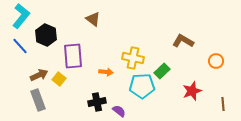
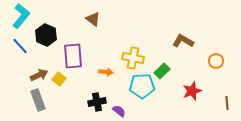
brown line: moved 4 px right, 1 px up
